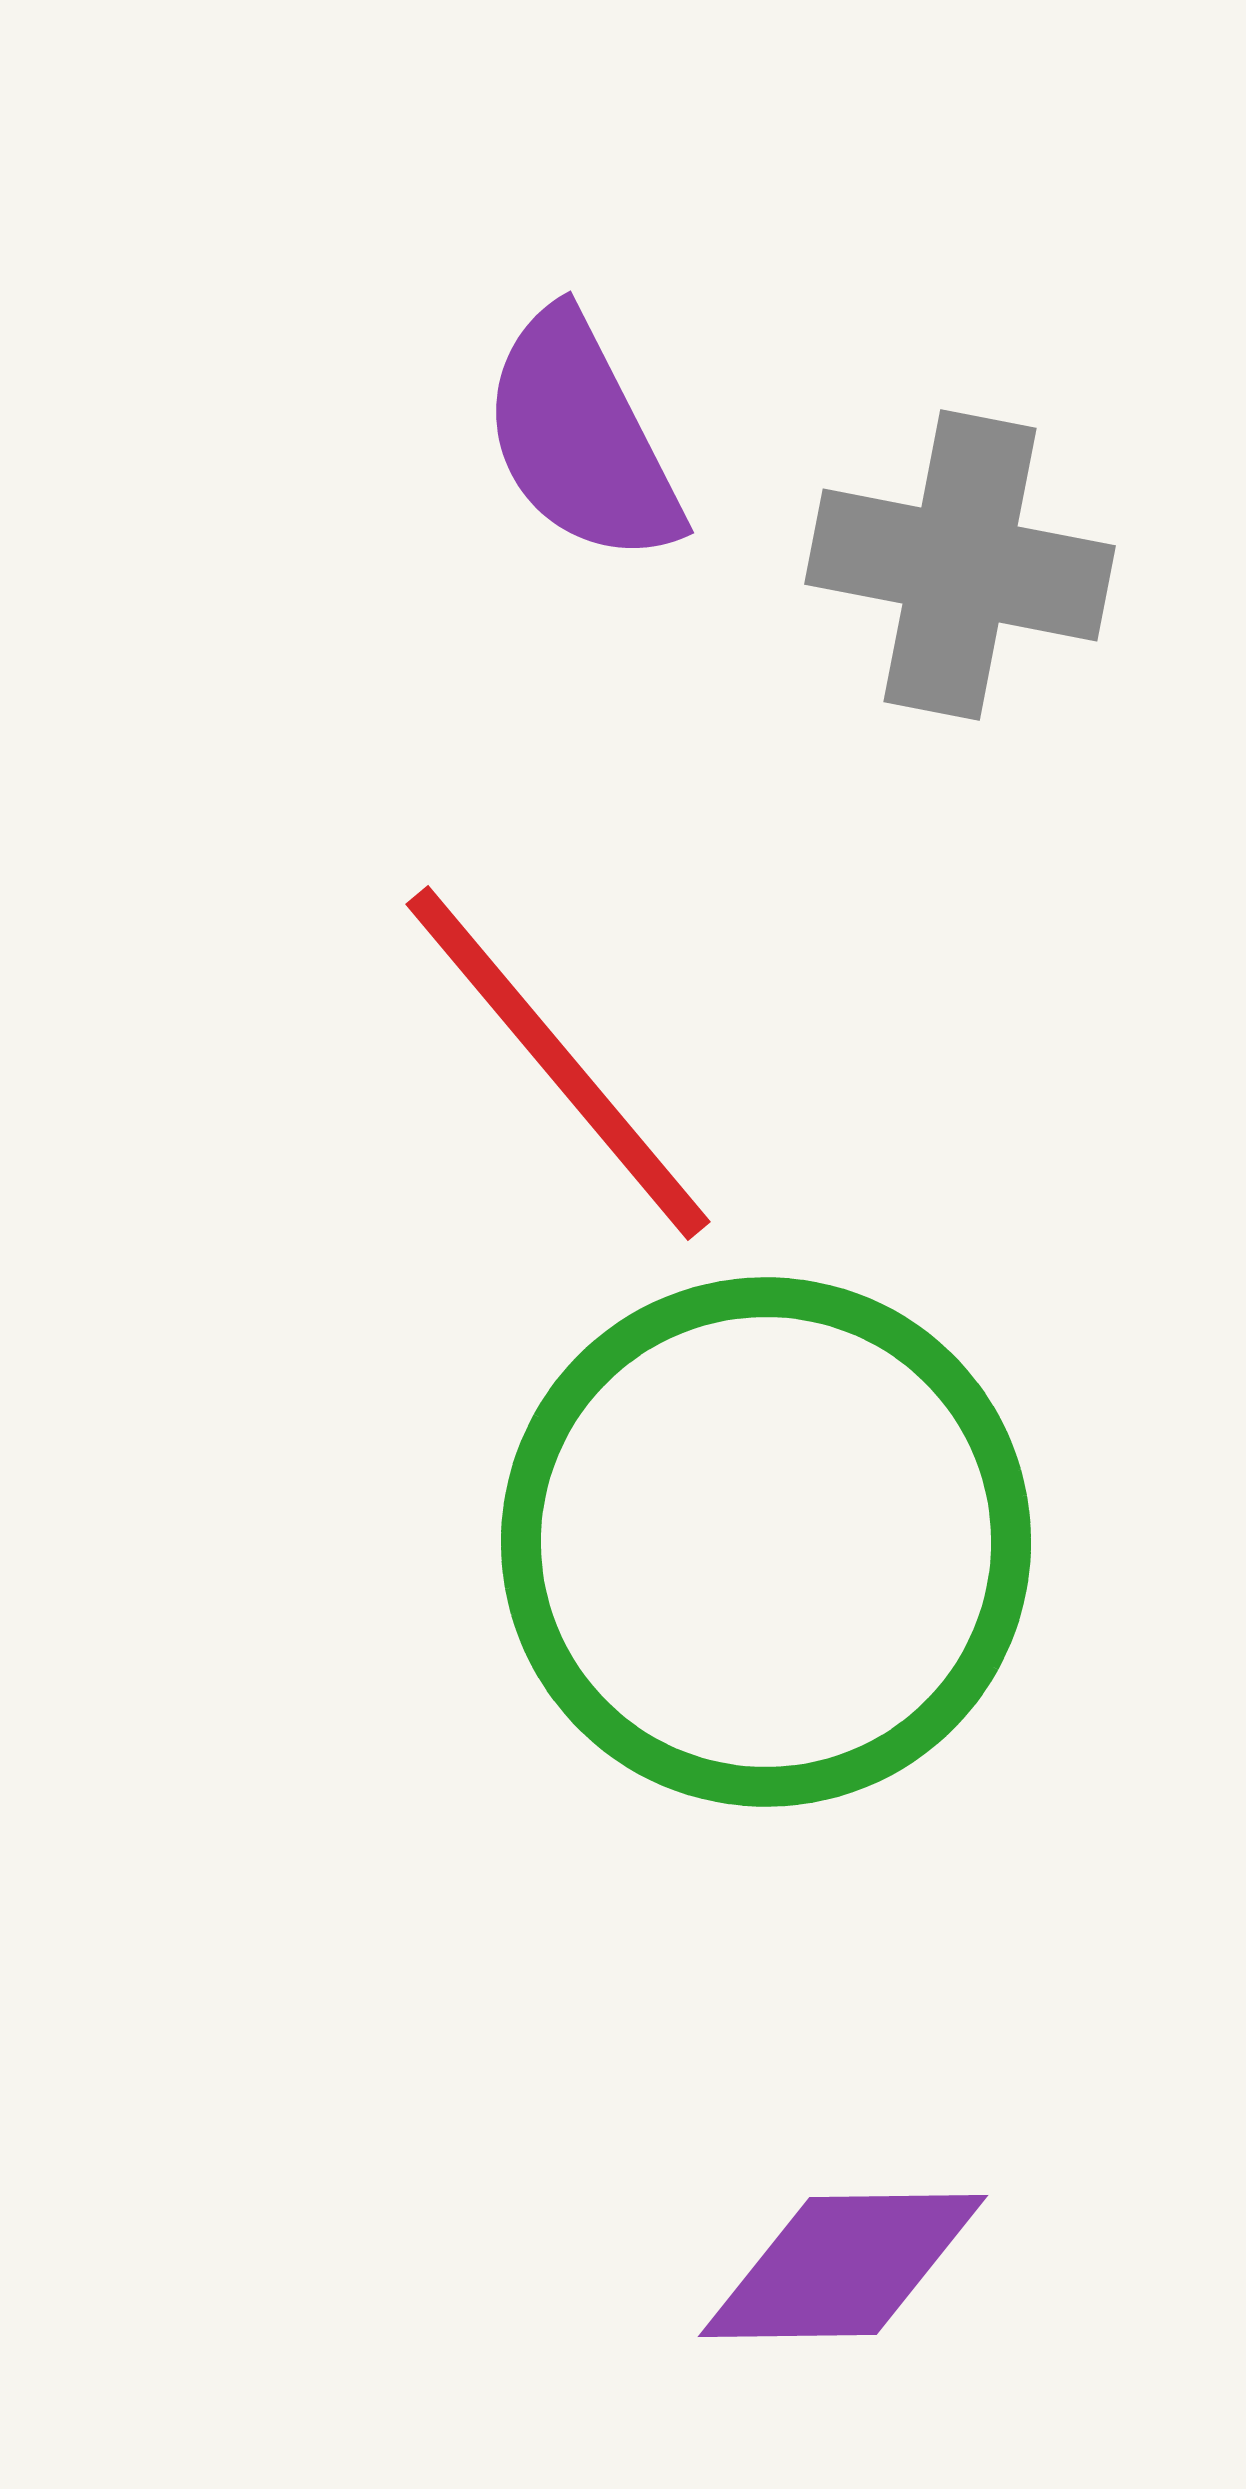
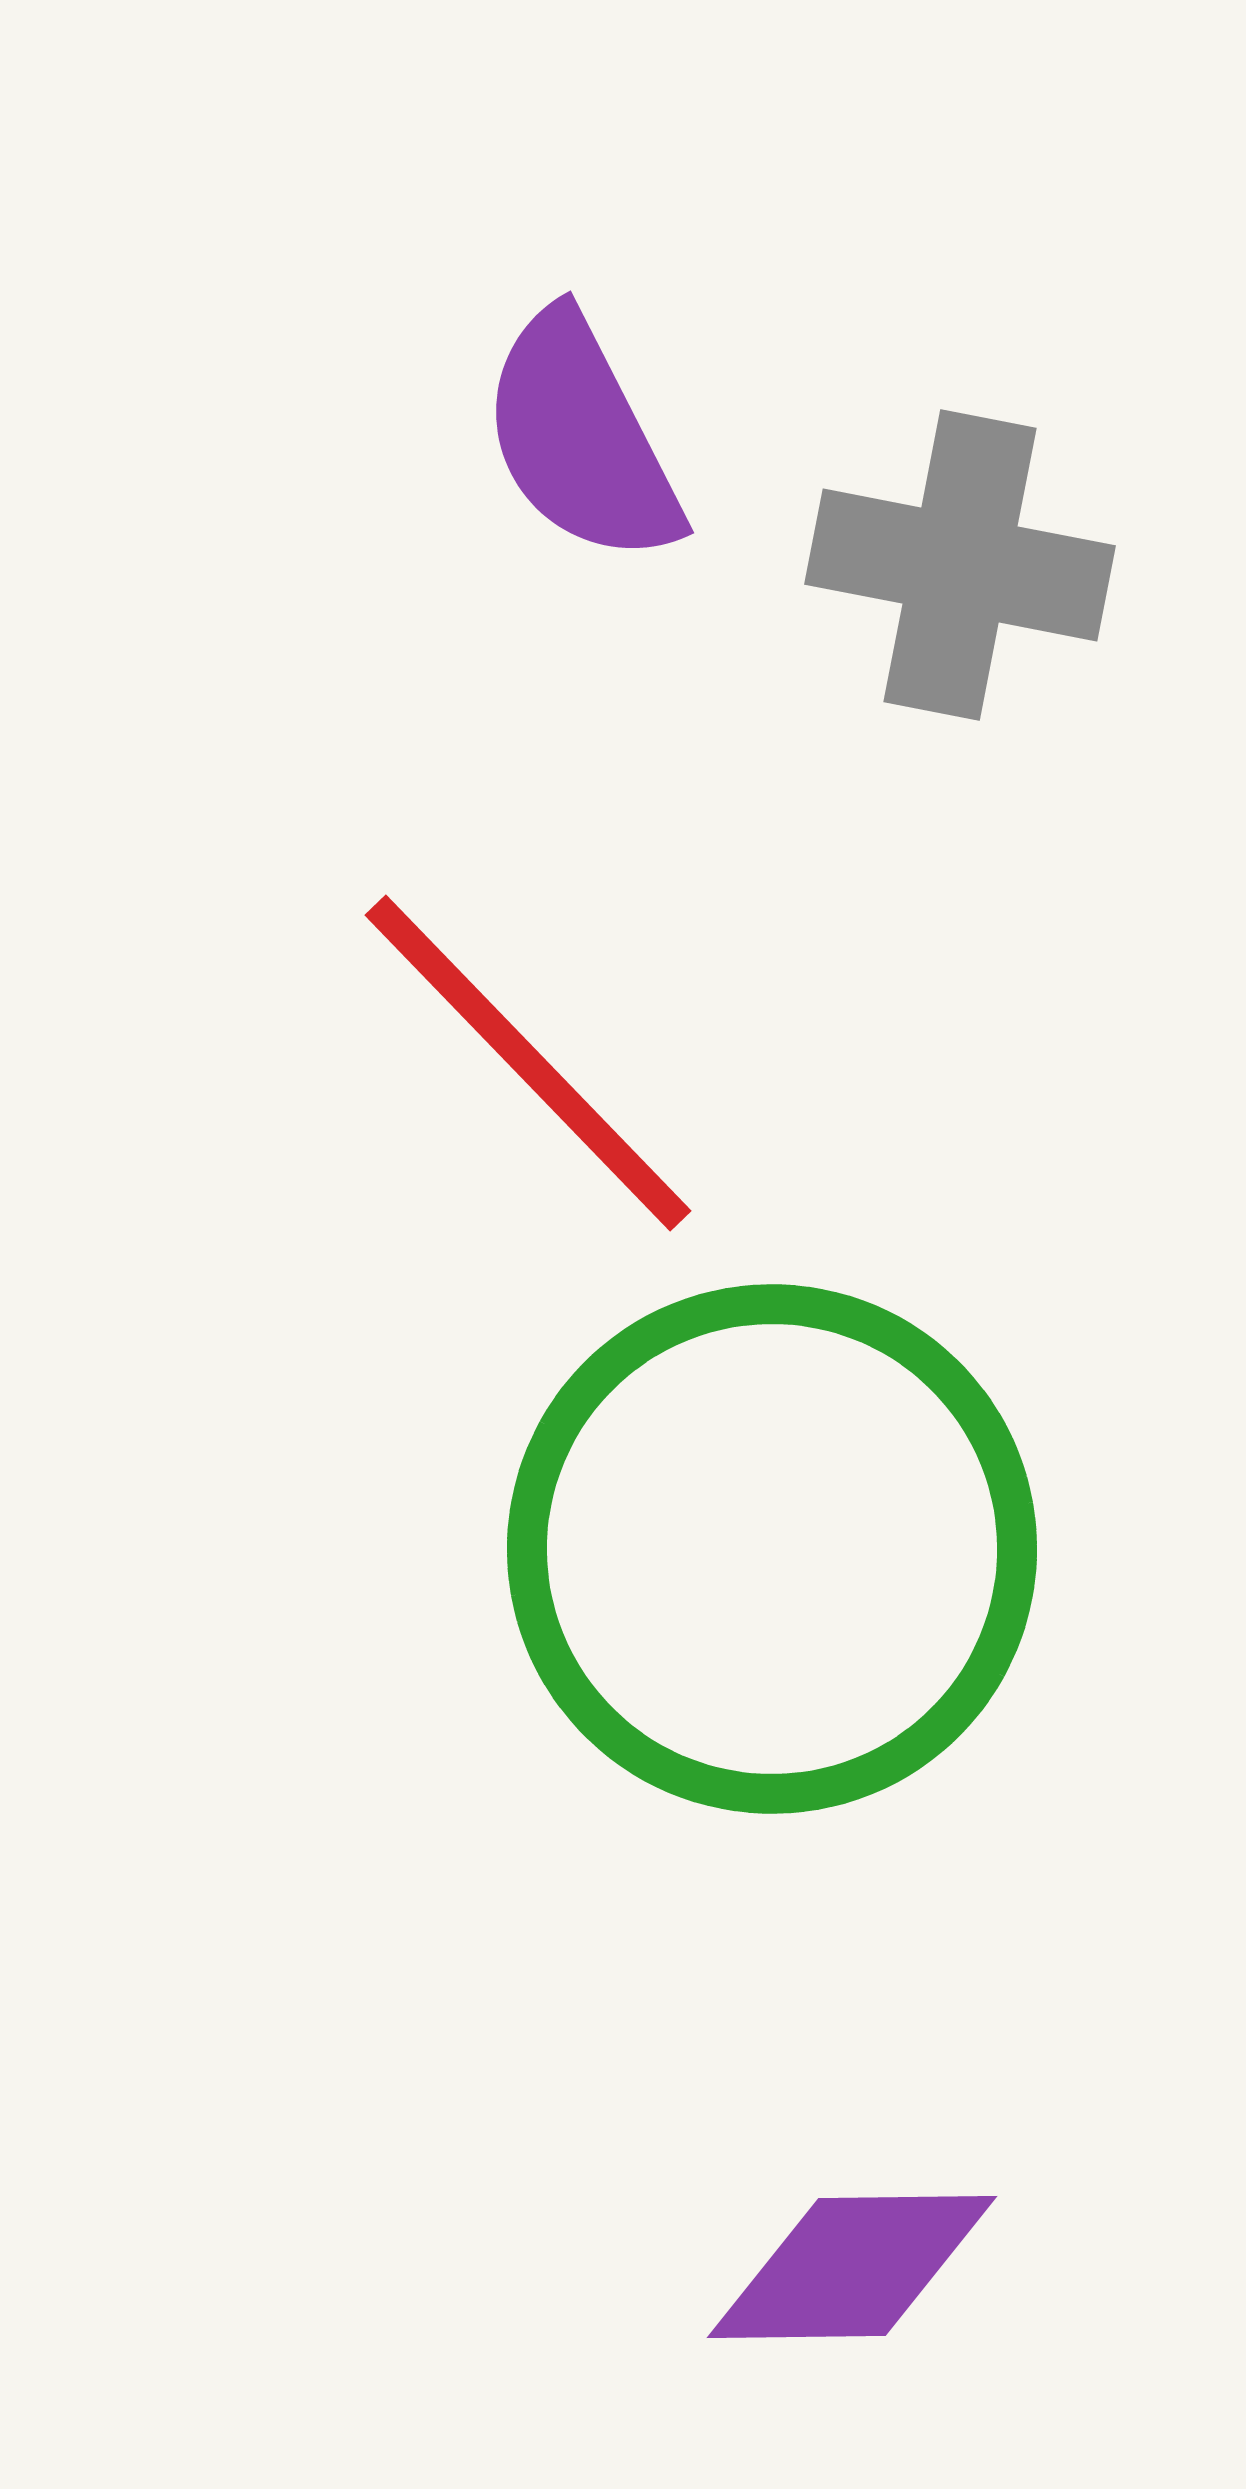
red line: moved 30 px left; rotated 4 degrees counterclockwise
green circle: moved 6 px right, 7 px down
purple diamond: moved 9 px right, 1 px down
